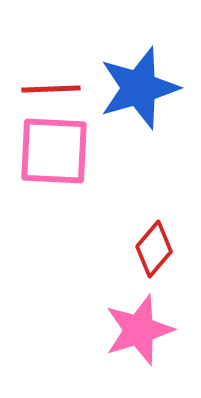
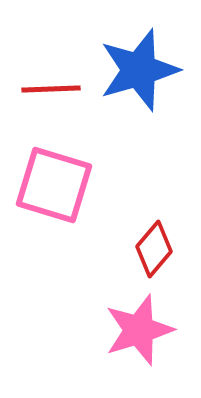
blue star: moved 18 px up
pink square: moved 34 px down; rotated 14 degrees clockwise
